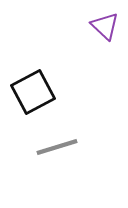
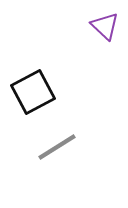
gray line: rotated 15 degrees counterclockwise
